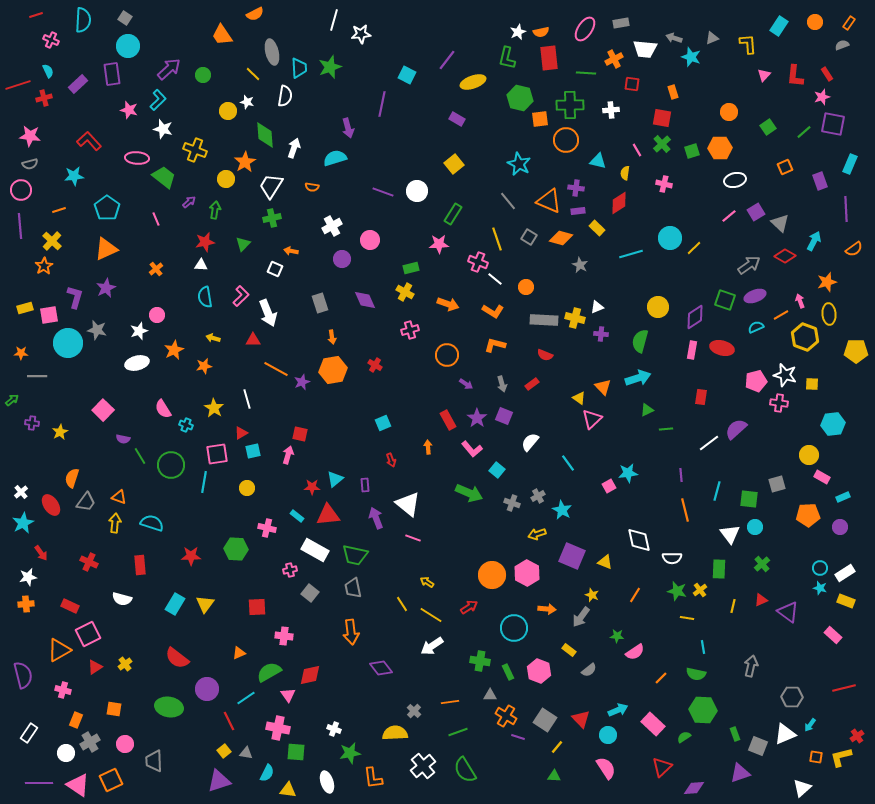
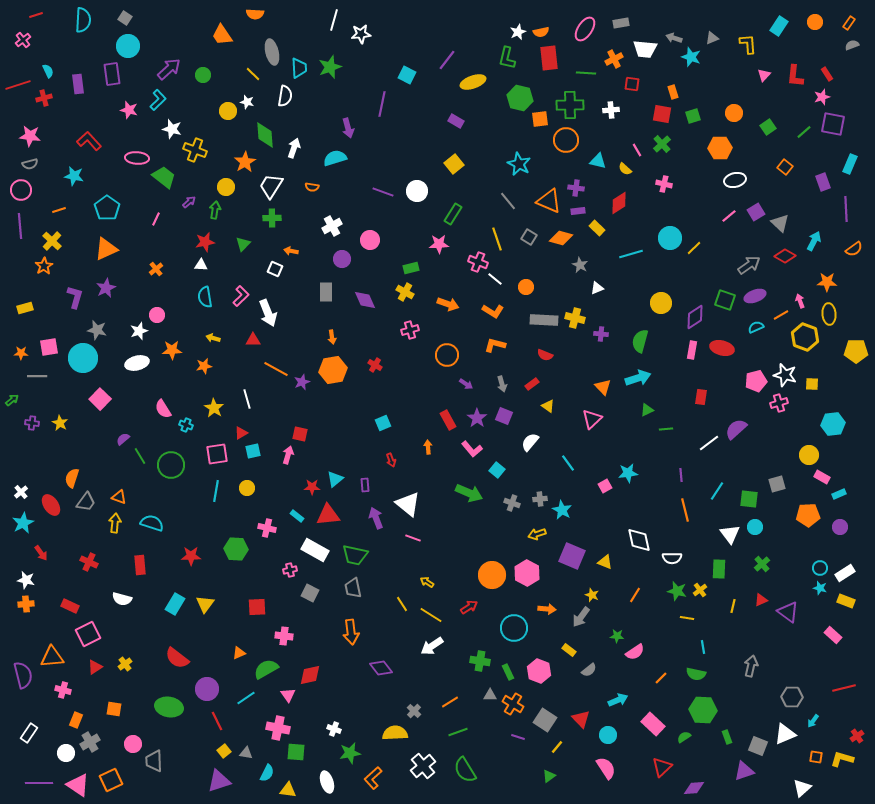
orange semicircle at (255, 14): rotated 30 degrees clockwise
pink cross at (51, 40): moved 28 px left; rotated 28 degrees clockwise
gray semicircle at (842, 45): moved 10 px right
purple rectangle at (78, 84): rotated 54 degrees counterclockwise
orange circle at (729, 112): moved 5 px right, 1 px down
red square at (662, 118): moved 4 px up
purple rectangle at (457, 119): moved 1 px left, 2 px down
white star at (163, 129): moved 9 px right
green square at (692, 151): moved 1 px right, 35 px up
orange square at (785, 167): rotated 28 degrees counterclockwise
yellow semicircle at (625, 173): moved 4 px up; rotated 56 degrees counterclockwise
cyan star at (74, 176): rotated 18 degrees clockwise
yellow circle at (226, 179): moved 8 px down
purple rectangle at (820, 181): moved 3 px right, 1 px down
green cross at (272, 218): rotated 12 degrees clockwise
pink line at (156, 219): rotated 48 degrees clockwise
orange star at (827, 282): rotated 18 degrees clockwise
gray rectangle at (320, 303): moved 6 px right, 11 px up; rotated 18 degrees clockwise
white triangle at (597, 307): moved 19 px up
yellow circle at (658, 307): moved 3 px right, 4 px up
pink square at (49, 315): moved 32 px down
cyan circle at (68, 343): moved 15 px right, 15 px down
orange star at (174, 350): moved 2 px left; rotated 24 degrees clockwise
yellow triangle at (579, 398): moved 31 px left, 8 px down
pink cross at (779, 403): rotated 24 degrees counterclockwise
pink square at (103, 410): moved 3 px left, 11 px up
yellow star at (60, 432): moved 9 px up; rotated 14 degrees counterclockwise
purple semicircle at (123, 439): rotated 128 degrees clockwise
cyan line at (204, 482): moved 12 px right, 9 px down
pink square at (609, 486): moved 4 px left
cyan line at (717, 491): rotated 18 degrees clockwise
gray cross at (538, 496): moved 2 px right, 3 px down; rotated 24 degrees clockwise
cyan rectangle at (843, 497): moved 4 px left, 3 px up
white star at (28, 577): moved 2 px left, 3 px down; rotated 24 degrees clockwise
gray square at (310, 593): rotated 12 degrees counterclockwise
orange triangle at (59, 650): moved 7 px left, 7 px down; rotated 25 degrees clockwise
green semicircle at (269, 672): moved 3 px left, 3 px up
orange line at (450, 702): rotated 24 degrees counterclockwise
cyan arrow at (618, 710): moved 10 px up
orange cross at (506, 716): moved 7 px right, 12 px up
red line at (229, 721): moved 12 px left
cyan arrow at (810, 725): moved 3 px right, 4 px up
green rectangle at (735, 734): moved 8 px left, 3 px down
pink circle at (125, 744): moved 8 px right
yellow L-shape at (841, 757): moved 1 px right, 2 px down; rotated 30 degrees clockwise
purple triangle at (740, 773): moved 4 px right, 2 px up
green triangle at (554, 776): moved 5 px left; rotated 40 degrees counterclockwise
orange L-shape at (373, 778): rotated 55 degrees clockwise
